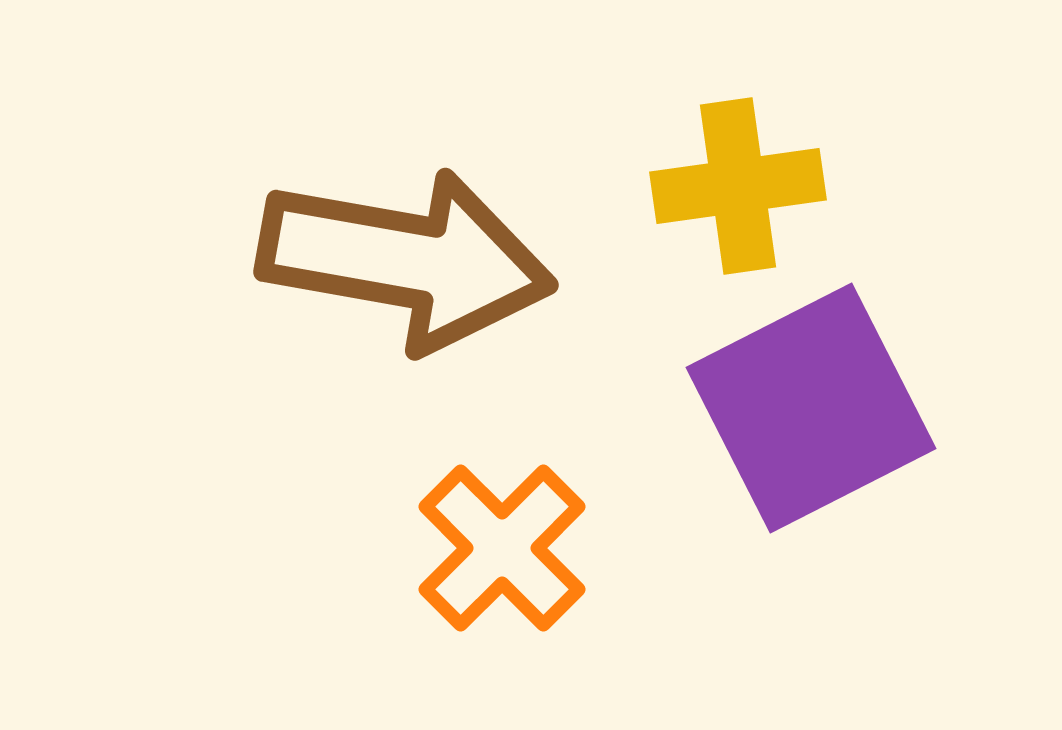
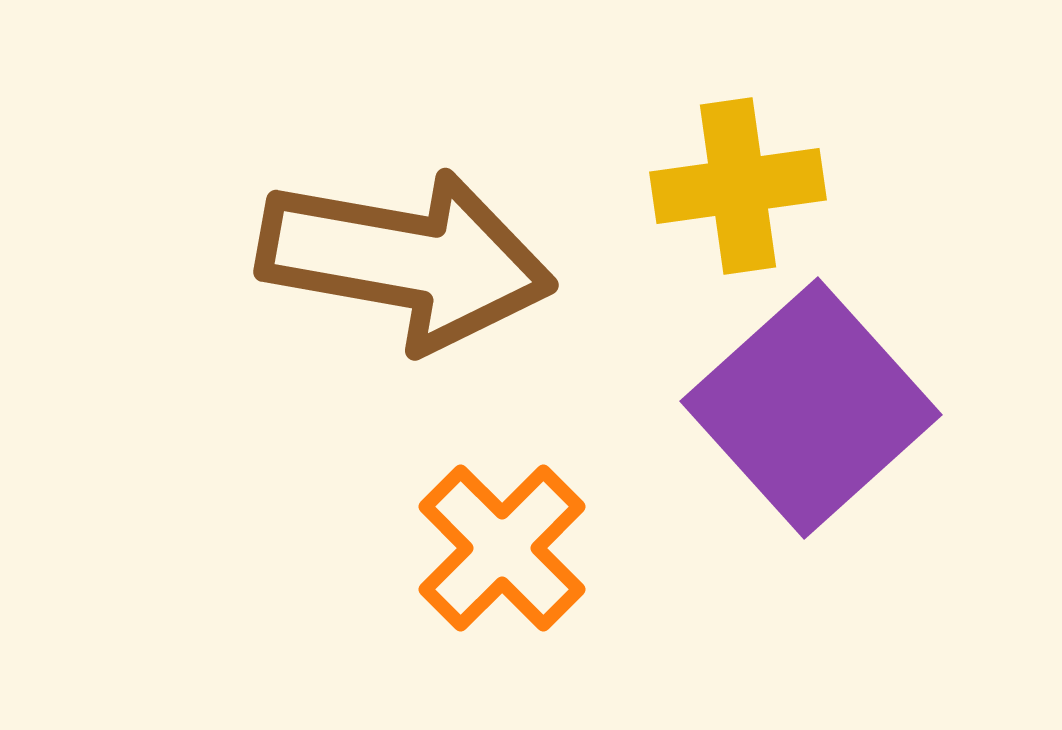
purple square: rotated 15 degrees counterclockwise
